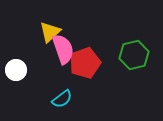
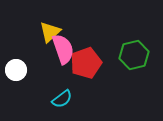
red pentagon: moved 1 px right
